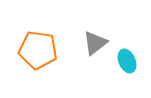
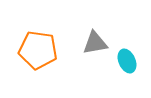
gray triangle: rotated 28 degrees clockwise
